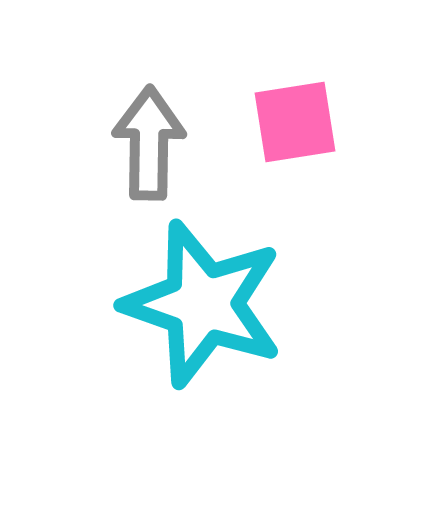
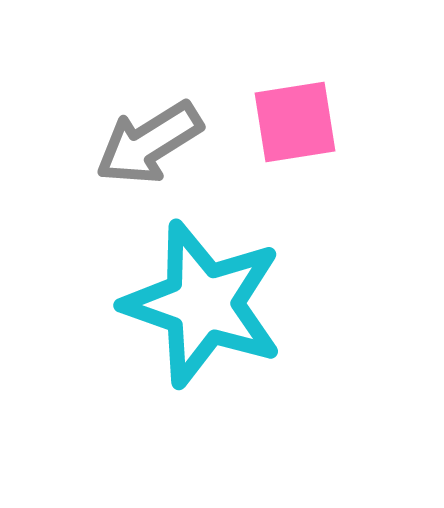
gray arrow: rotated 123 degrees counterclockwise
